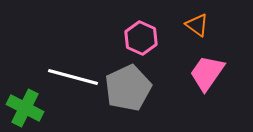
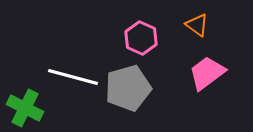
pink trapezoid: rotated 18 degrees clockwise
gray pentagon: rotated 9 degrees clockwise
